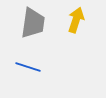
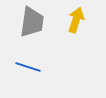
gray trapezoid: moved 1 px left, 1 px up
